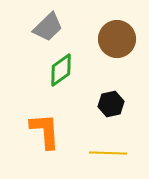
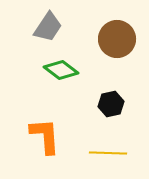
gray trapezoid: rotated 12 degrees counterclockwise
green diamond: rotated 72 degrees clockwise
orange L-shape: moved 5 px down
